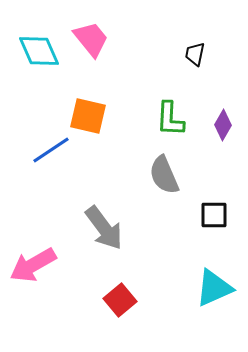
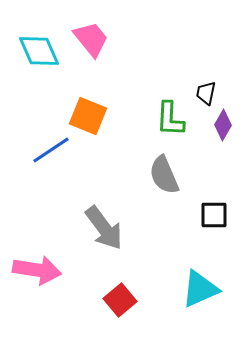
black trapezoid: moved 11 px right, 39 px down
orange square: rotated 9 degrees clockwise
pink arrow: moved 4 px right, 5 px down; rotated 141 degrees counterclockwise
cyan triangle: moved 14 px left, 1 px down
